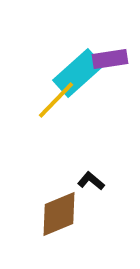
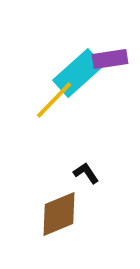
yellow line: moved 2 px left
black L-shape: moved 5 px left, 8 px up; rotated 16 degrees clockwise
